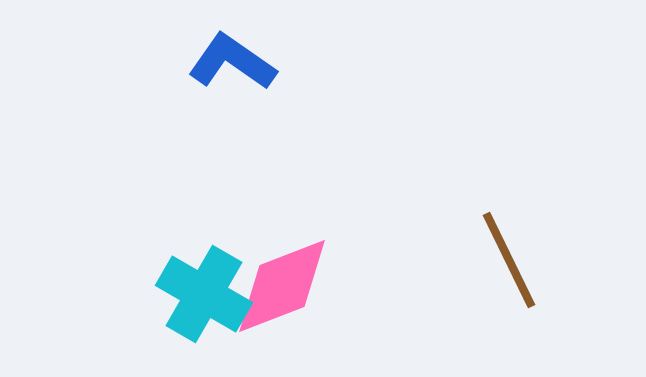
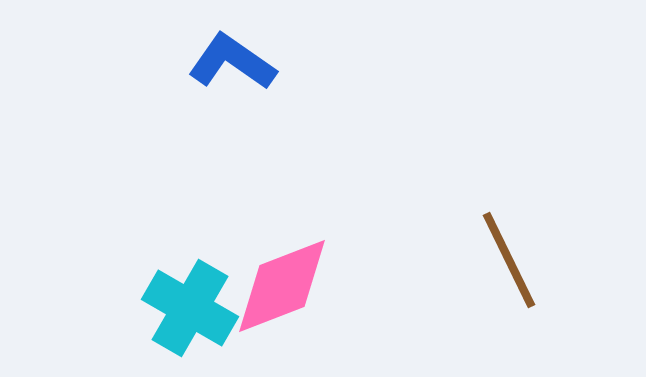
cyan cross: moved 14 px left, 14 px down
